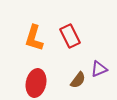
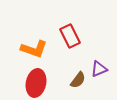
orange L-shape: moved 11 px down; rotated 88 degrees counterclockwise
